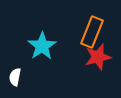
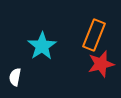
orange rectangle: moved 2 px right, 3 px down
red star: moved 3 px right, 7 px down
